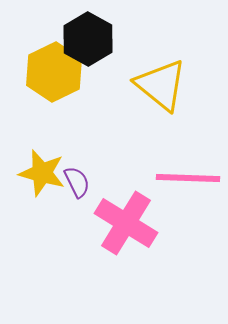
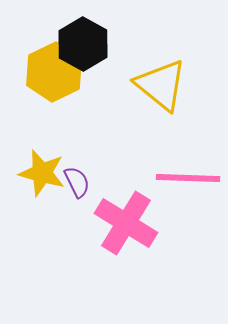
black hexagon: moved 5 px left, 5 px down
